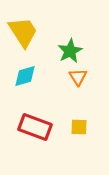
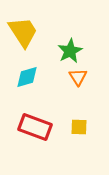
cyan diamond: moved 2 px right, 1 px down
